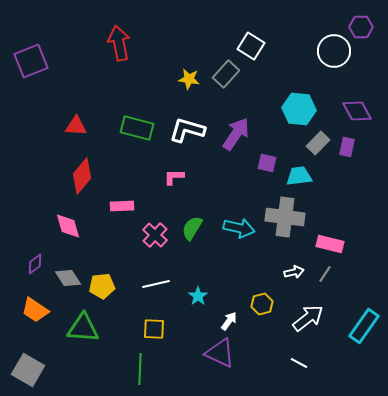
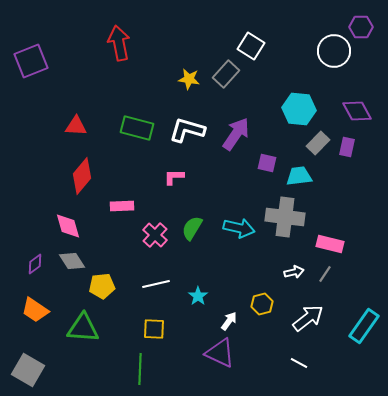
gray diamond at (68, 278): moved 4 px right, 17 px up
